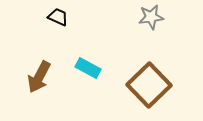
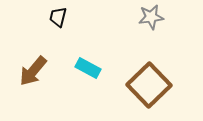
black trapezoid: rotated 100 degrees counterclockwise
brown arrow: moved 6 px left, 6 px up; rotated 12 degrees clockwise
